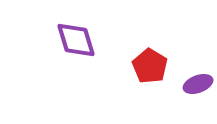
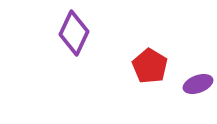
purple diamond: moved 2 px left, 7 px up; rotated 42 degrees clockwise
